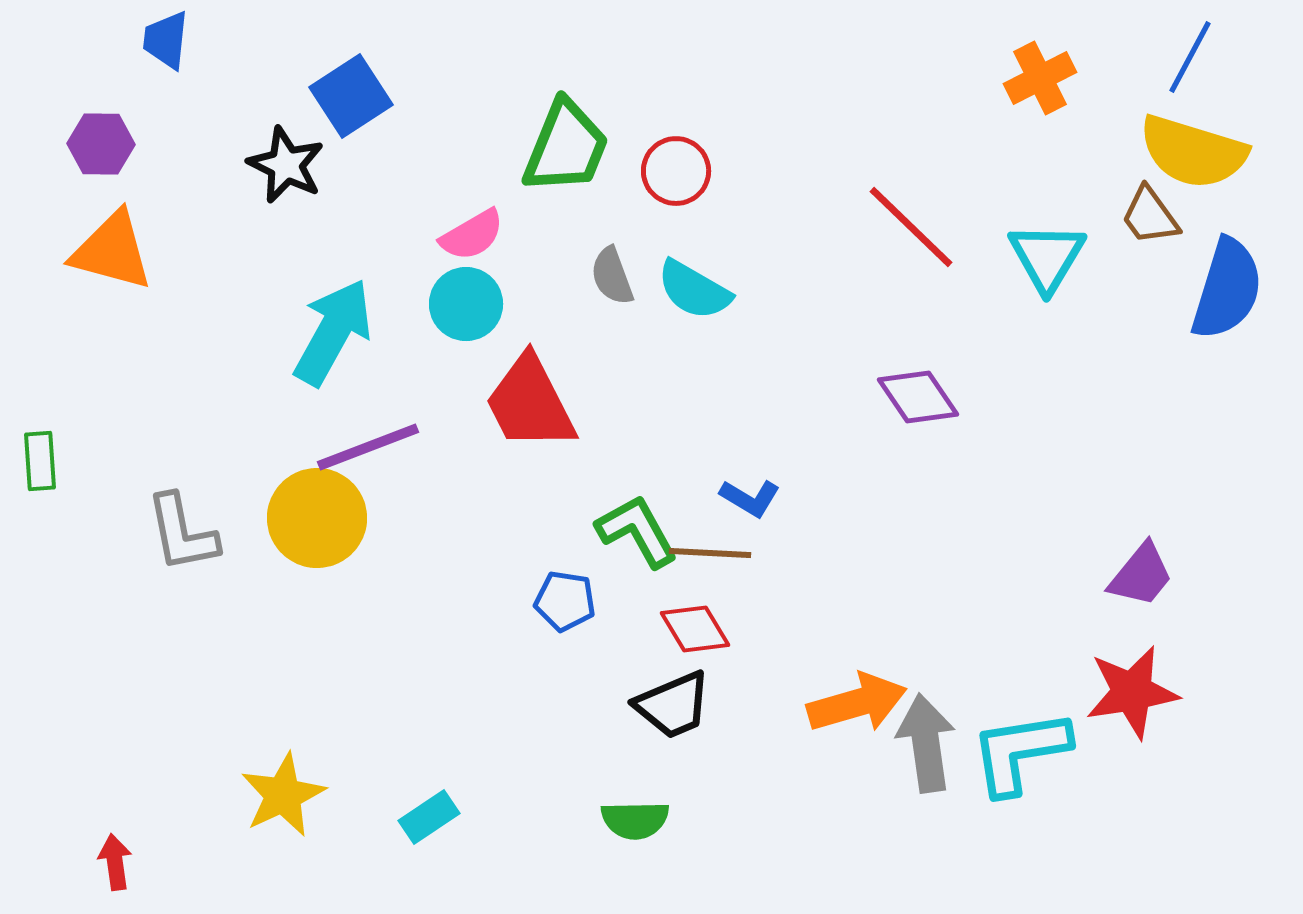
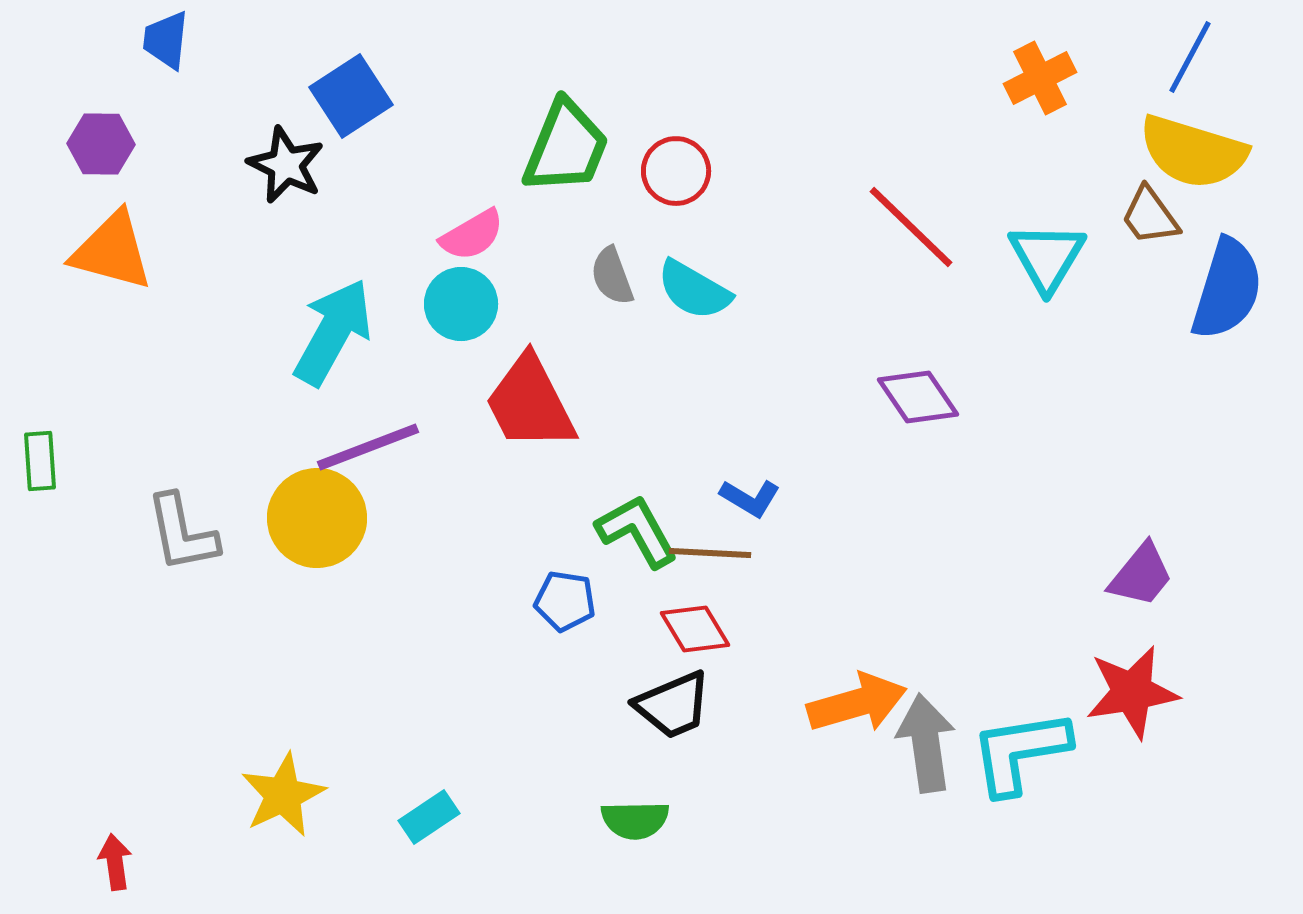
cyan circle: moved 5 px left
